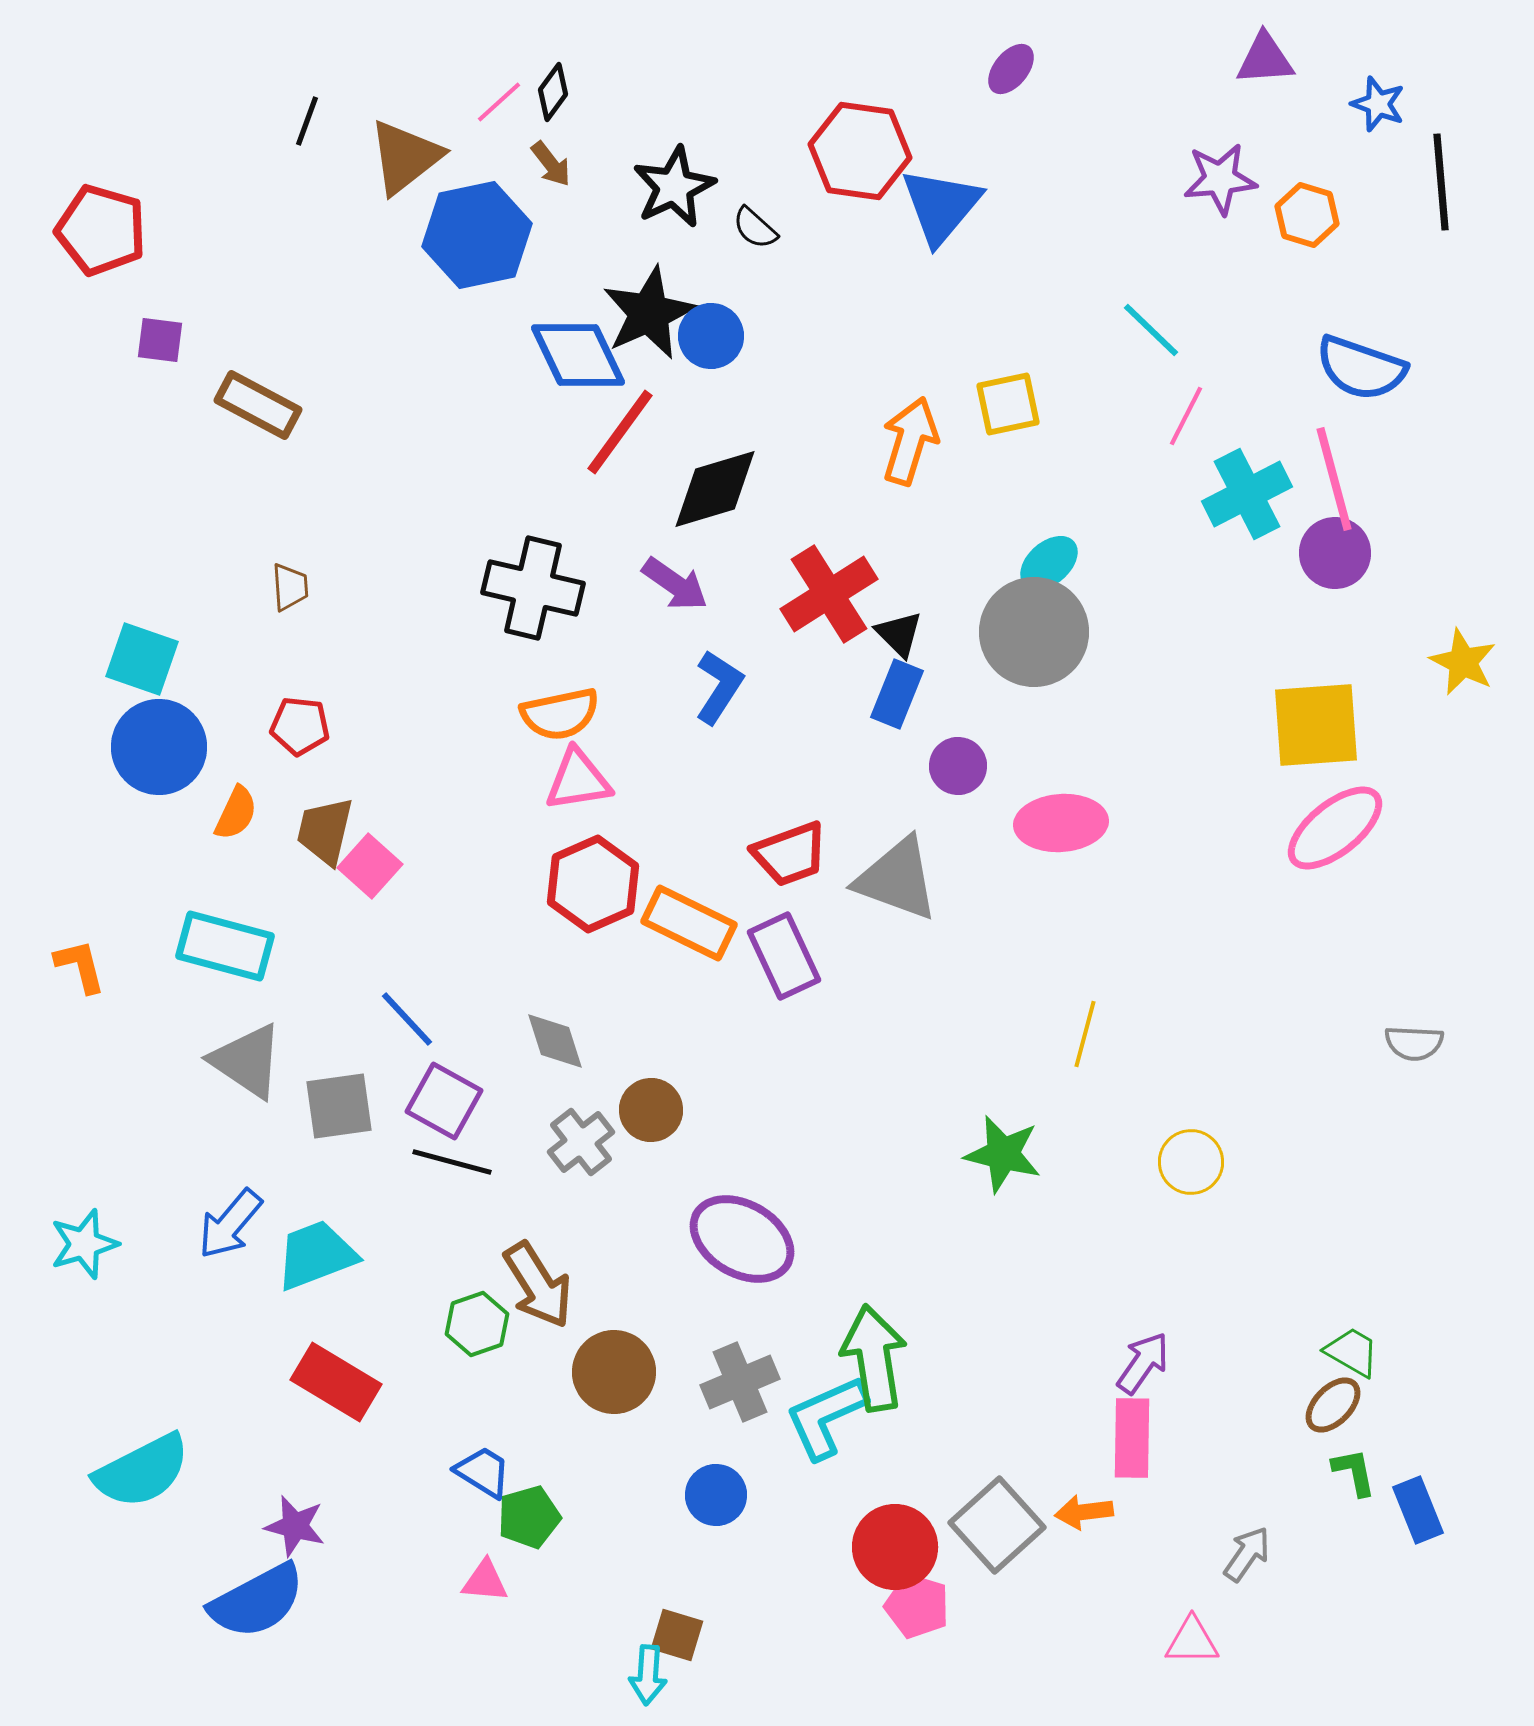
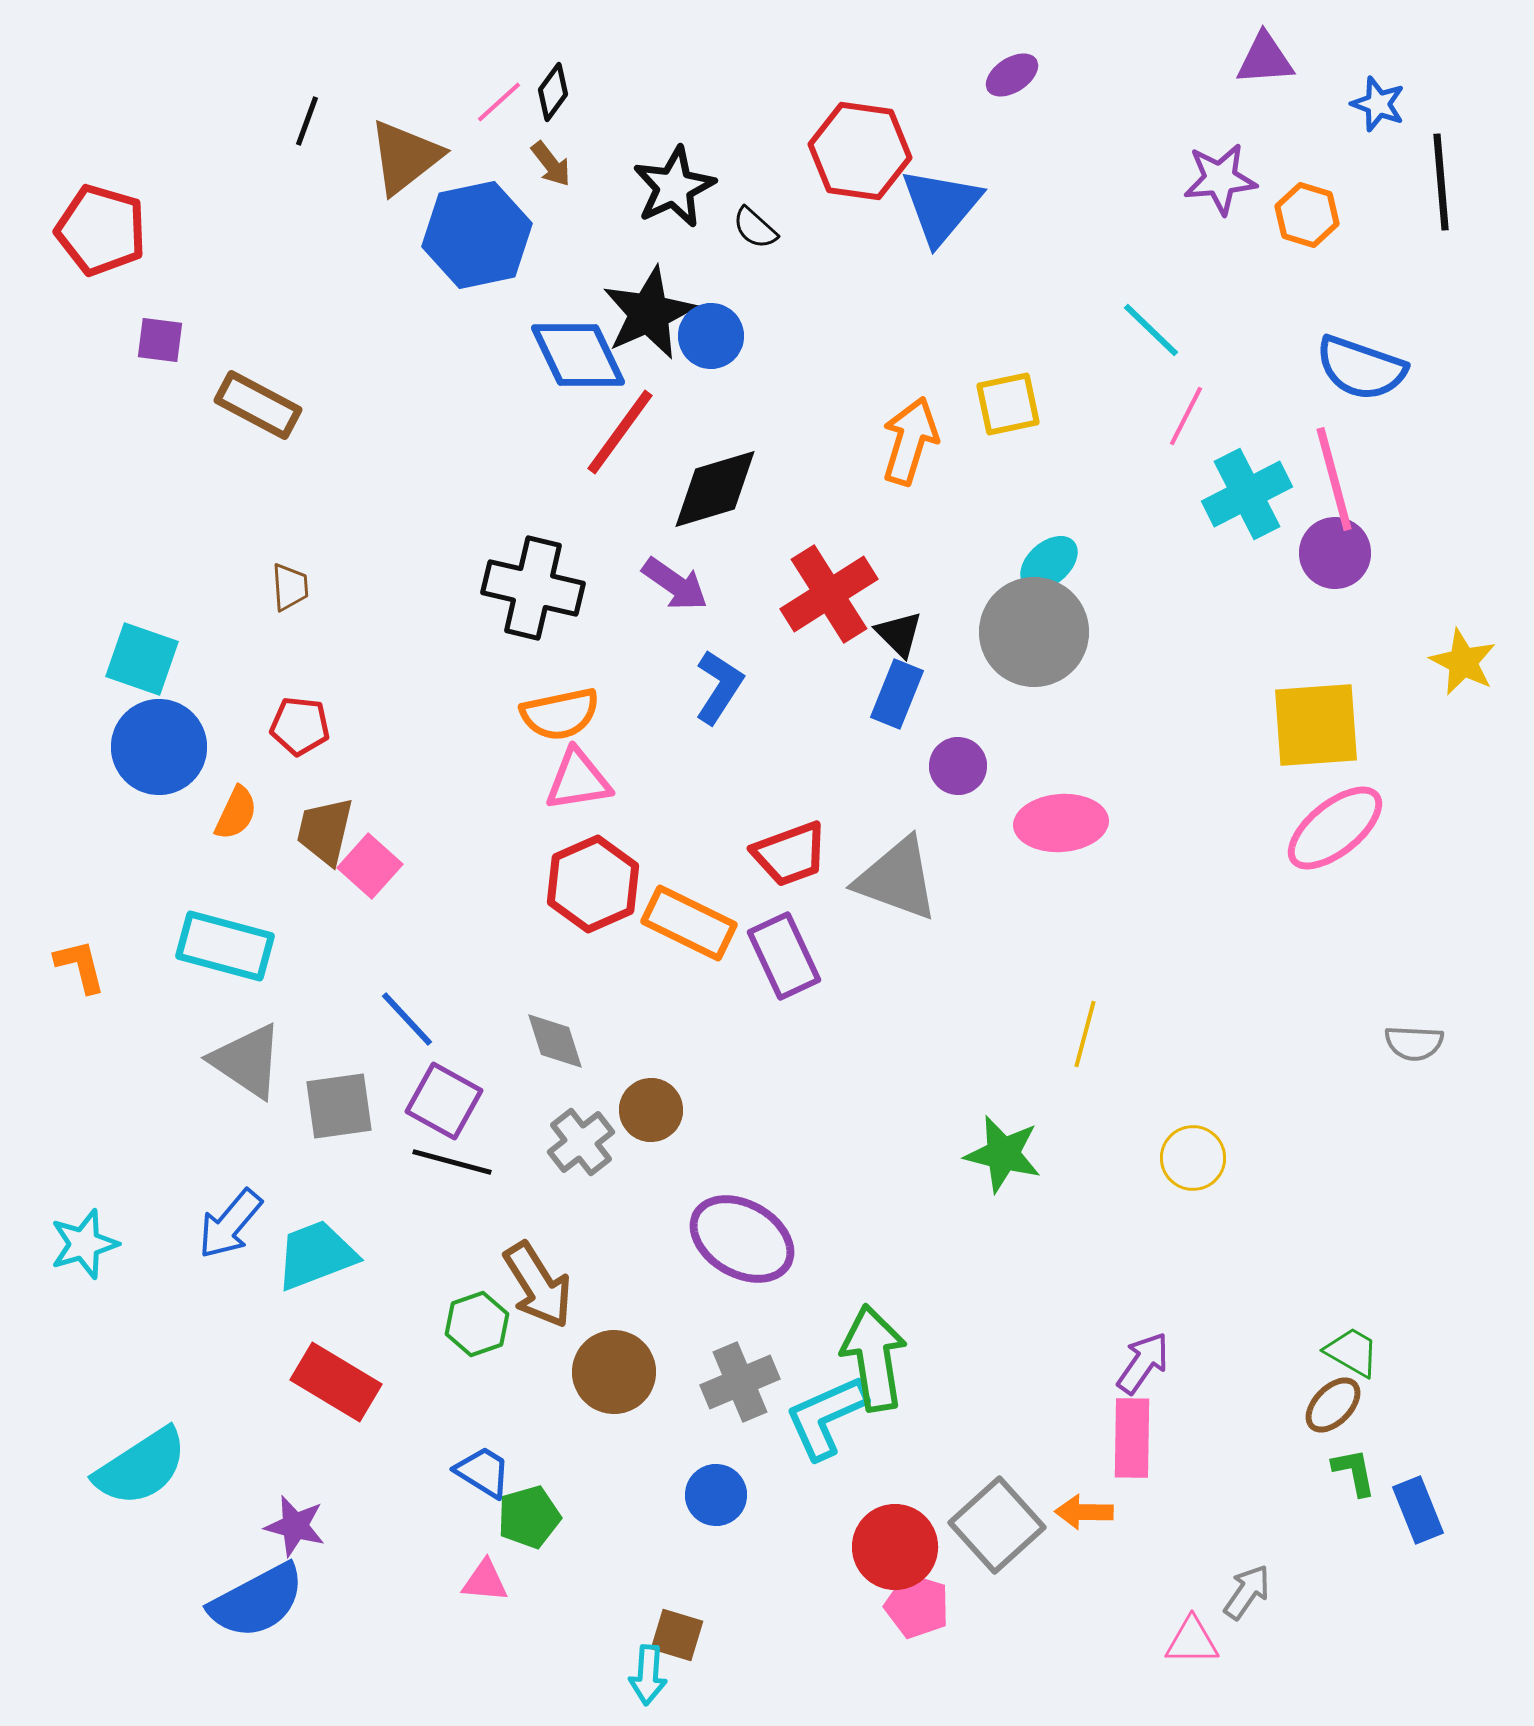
purple ellipse at (1011, 69): moved 1 px right, 6 px down; rotated 18 degrees clockwise
yellow circle at (1191, 1162): moved 2 px right, 4 px up
cyan semicircle at (142, 1471): moved 1 px left, 4 px up; rotated 6 degrees counterclockwise
orange arrow at (1084, 1512): rotated 8 degrees clockwise
gray arrow at (1247, 1554): moved 38 px down
